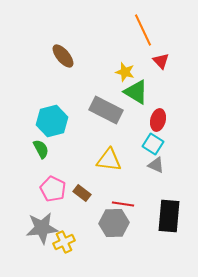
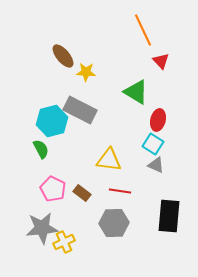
yellow star: moved 39 px left; rotated 12 degrees counterclockwise
gray rectangle: moved 26 px left
red line: moved 3 px left, 13 px up
